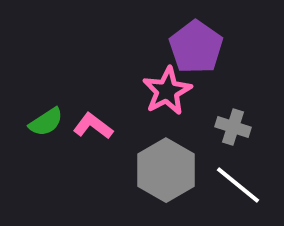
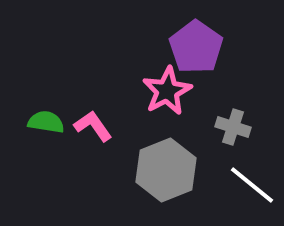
green semicircle: rotated 138 degrees counterclockwise
pink L-shape: rotated 18 degrees clockwise
gray hexagon: rotated 8 degrees clockwise
white line: moved 14 px right
